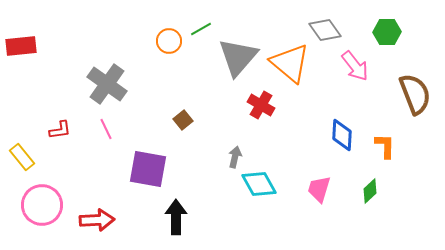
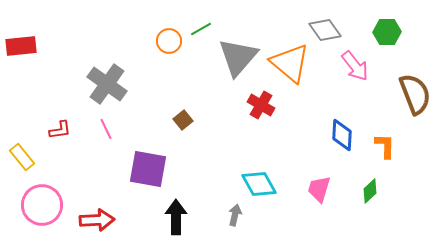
gray arrow: moved 58 px down
